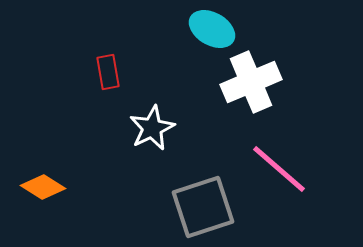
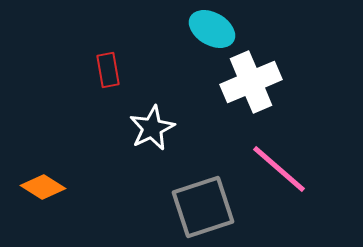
red rectangle: moved 2 px up
